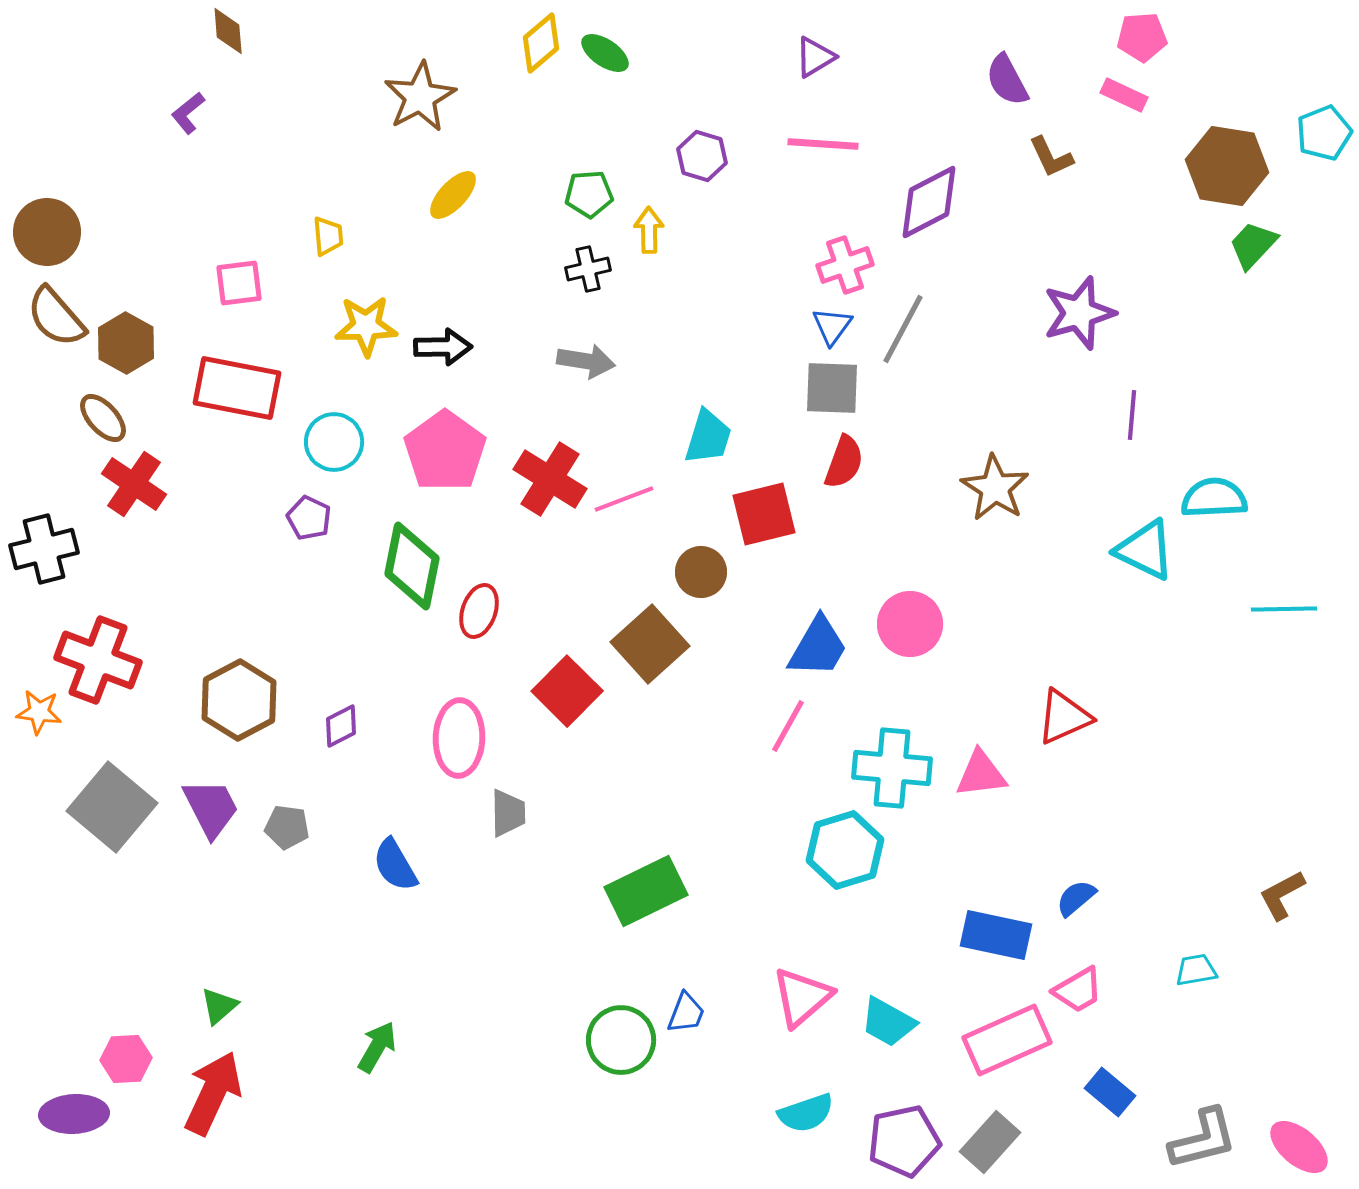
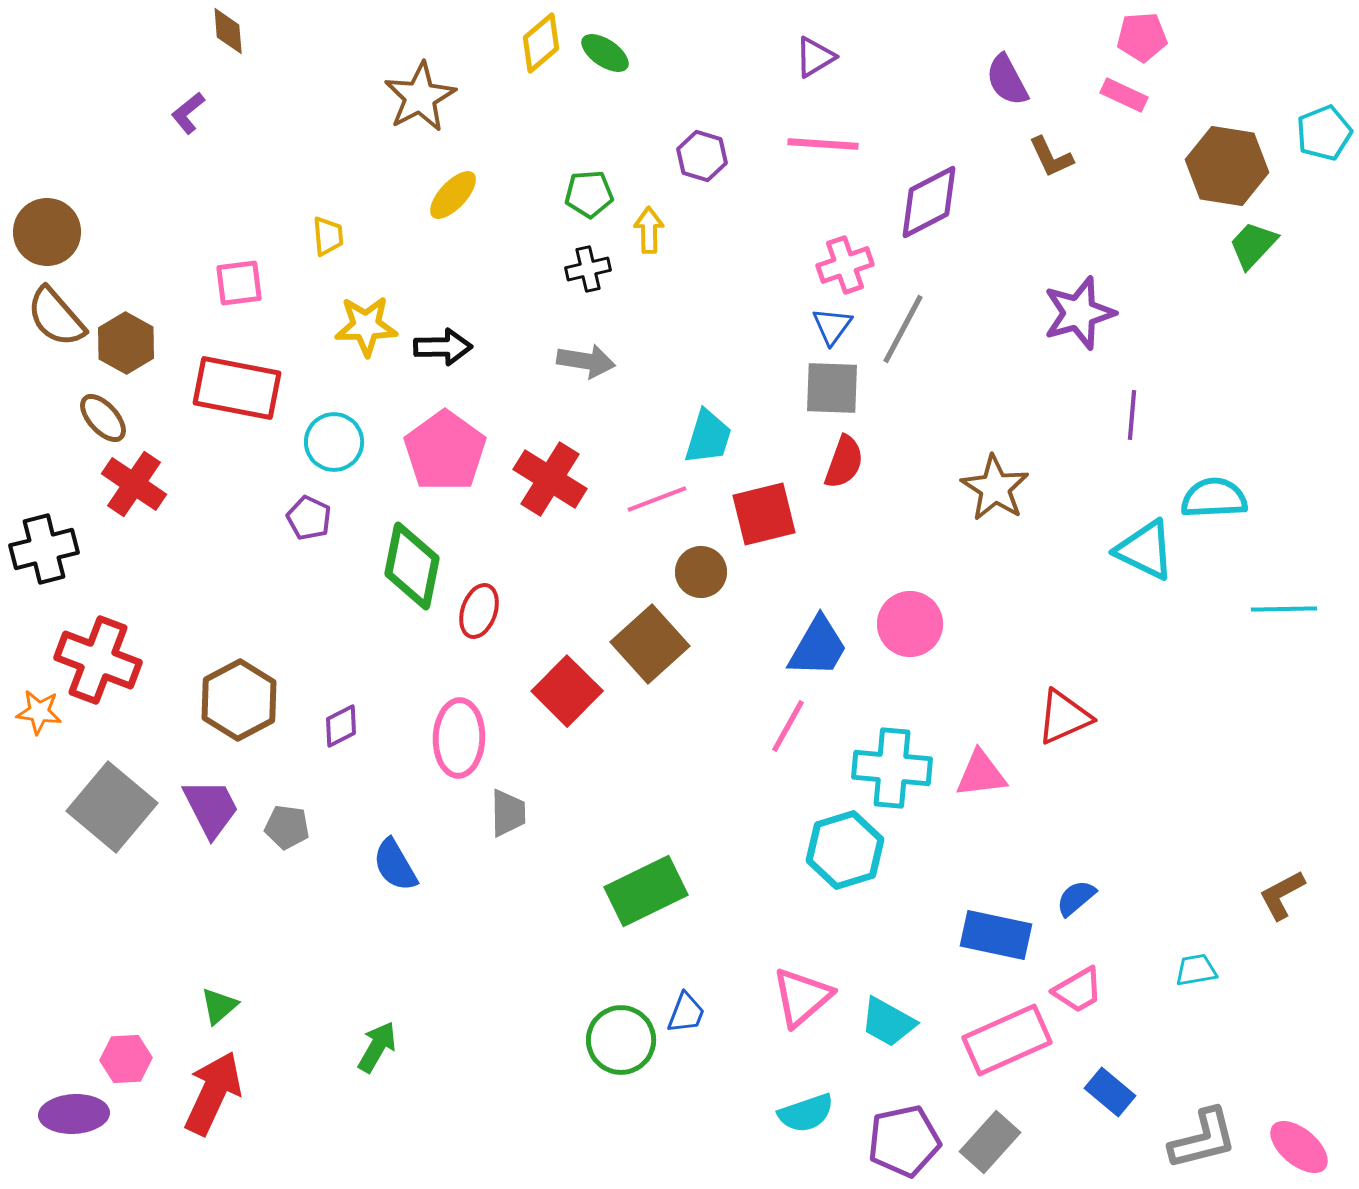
pink line at (624, 499): moved 33 px right
